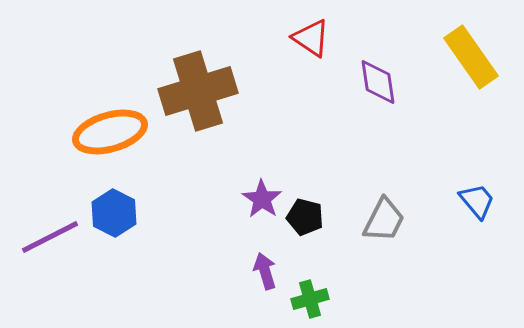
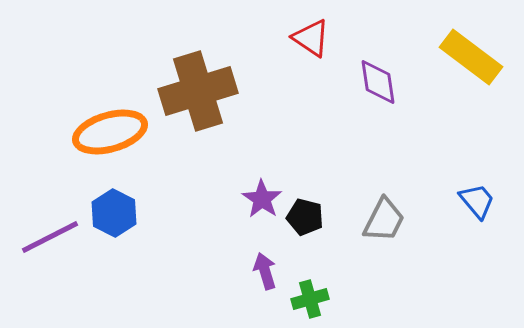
yellow rectangle: rotated 18 degrees counterclockwise
